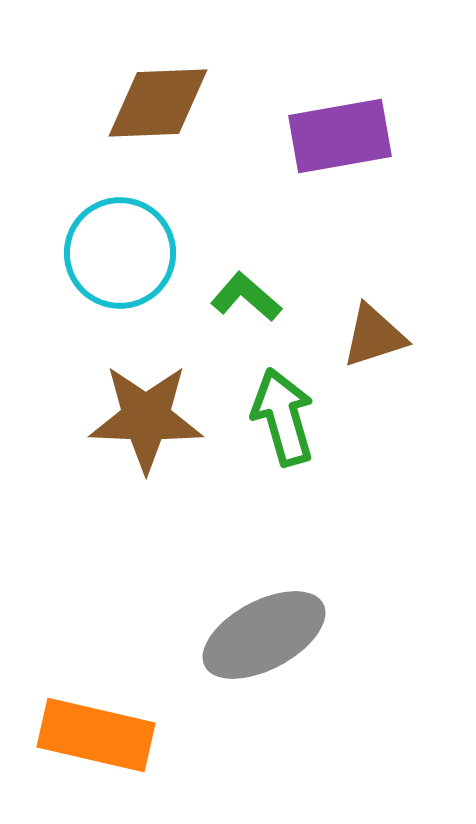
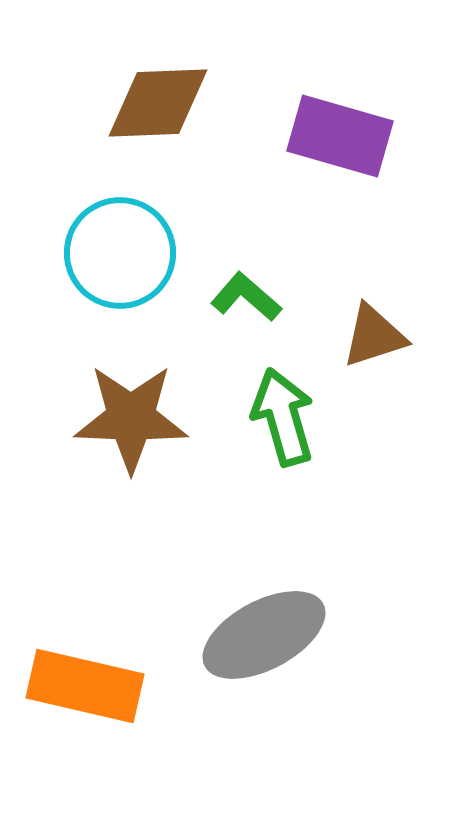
purple rectangle: rotated 26 degrees clockwise
brown star: moved 15 px left
orange rectangle: moved 11 px left, 49 px up
